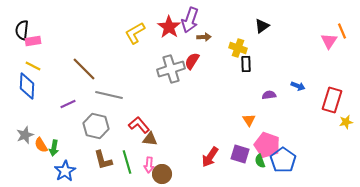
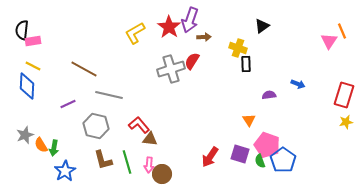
brown line: rotated 16 degrees counterclockwise
blue arrow: moved 2 px up
red rectangle: moved 12 px right, 5 px up
